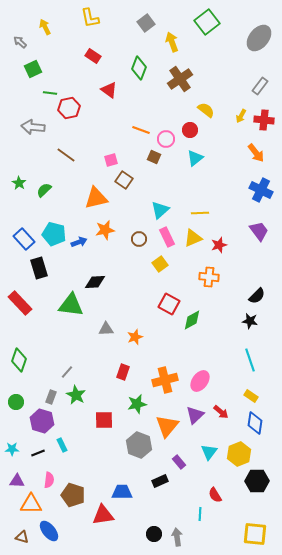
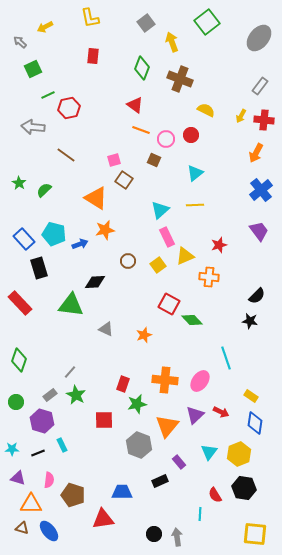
yellow arrow at (45, 27): rotated 91 degrees counterclockwise
red rectangle at (93, 56): rotated 63 degrees clockwise
green diamond at (139, 68): moved 3 px right
brown cross at (180, 79): rotated 35 degrees counterclockwise
red triangle at (109, 90): moved 26 px right, 15 px down
green line at (50, 93): moved 2 px left, 2 px down; rotated 32 degrees counterclockwise
yellow semicircle at (206, 110): rotated 12 degrees counterclockwise
red circle at (190, 130): moved 1 px right, 5 px down
orange arrow at (256, 153): rotated 66 degrees clockwise
brown square at (154, 157): moved 3 px down
cyan triangle at (195, 158): moved 15 px down
pink square at (111, 160): moved 3 px right
blue cross at (261, 190): rotated 25 degrees clockwise
orange triangle at (96, 198): rotated 45 degrees clockwise
yellow line at (200, 213): moved 5 px left, 8 px up
yellow triangle at (193, 238): moved 8 px left, 18 px down
brown circle at (139, 239): moved 11 px left, 22 px down
blue arrow at (79, 242): moved 1 px right, 2 px down
yellow square at (160, 264): moved 2 px left, 1 px down
green diamond at (192, 320): rotated 75 degrees clockwise
gray triangle at (106, 329): rotated 28 degrees clockwise
orange star at (135, 337): moved 9 px right, 2 px up
cyan line at (250, 360): moved 24 px left, 2 px up
gray line at (67, 372): moved 3 px right
red rectangle at (123, 372): moved 12 px down
orange cross at (165, 380): rotated 20 degrees clockwise
gray rectangle at (51, 397): moved 1 px left, 2 px up; rotated 32 degrees clockwise
red arrow at (221, 412): rotated 14 degrees counterclockwise
purple triangle at (17, 481): moved 1 px right, 3 px up; rotated 14 degrees clockwise
black hexagon at (257, 481): moved 13 px left, 7 px down; rotated 10 degrees clockwise
red triangle at (103, 515): moved 4 px down
brown triangle at (22, 537): moved 9 px up
